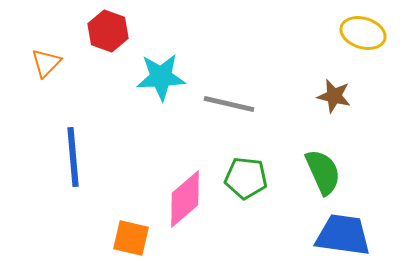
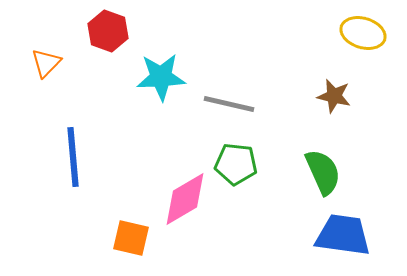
green pentagon: moved 10 px left, 14 px up
pink diamond: rotated 10 degrees clockwise
